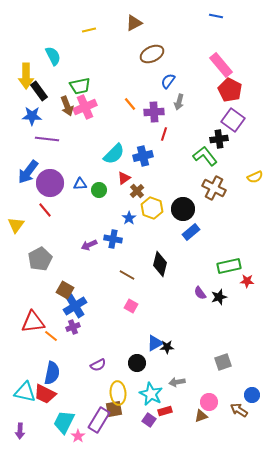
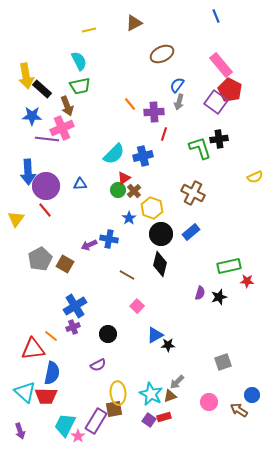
blue line at (216, 16): rotated 56 degrees clockwise
brown ellipse at (152, 54): moved 10 px right
cyan semicircle at (53, 56): moved 26 px right, 5 px down
yellow arrow at (26, 76): rotated 10 degrees counterclockwise
blue semicircle at (168, 81): moved 9 px right, 4 px down
black rectangle at (39, 91): moved 3 px right, 2 px up; rotated 12 degrees counterclockwise
pink cross at (85, 107): moved 23 px left, 21 px down
purple square at (233, 120): moved 17 px left, 18 px up
green L-shape at (205, 156): moved 5 px left, 8 px up; rotated 20 degrees clockwise
blue arrow at (28, 172): rotated 40 degrees counterclockwise
purple circle at (50, 183): moved 4 px left, 3 px down
brown cross at (214, 188): moved 21 px left, 5 px down
green circle at (99, 190): moved 19 px right
brown cross at (137, 191): moved 3 px left
black circle at (183, 209): moved 22 px left, 25 px down
yellow triangle at (16, 225): moved 6 px up
blue cross at (113, 239): moved 4 px left
brown square at (65, 290): moved 26 px up
purple semicircle at (200, 293): rotated 128 degrees counterclockwise
pink square at (131, 306): moved 6 px right; rotated 16 degrees clockwise
red triangle at (33, 322): moved 27 px down
blue triangle at (155, 343): moved 8 px up
black star at (167, 347): moved 1 px right, 2 px up
black circle at (137, 363): moved 29 px left, 29 px up
gray arrow at (177, 382): rotated 35 degrees counterclockwise
cyan triangle at (25, 392): rotated 30 degrees clockwise
red trapezoid at (45, 394): moved 1 px right, 2 px down; rotated 25 degrees counterclockwise
red rectangle at (165, 411): moved 1 px left, 6 px down
brown triangle at (201, 416): moved 31 px left, 20 px up
purple rectangle at (99, 420): moved 3 px left, 1 px down
cyan trapezoid at (64, 422): moved 1 px right, 3 px down
purple arrow at (20, 431): rotated 21 degrees counterclockwise
